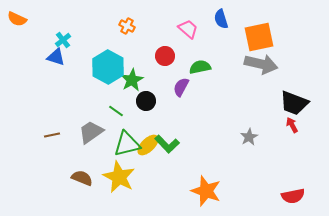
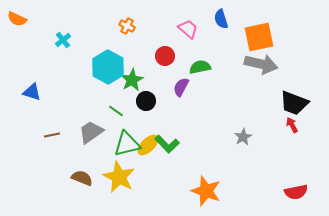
blue triangle: moved 24 px left, 35 px down
gray star: moved 6 px left
red semicircle: moved 3 px right, 4 px up
